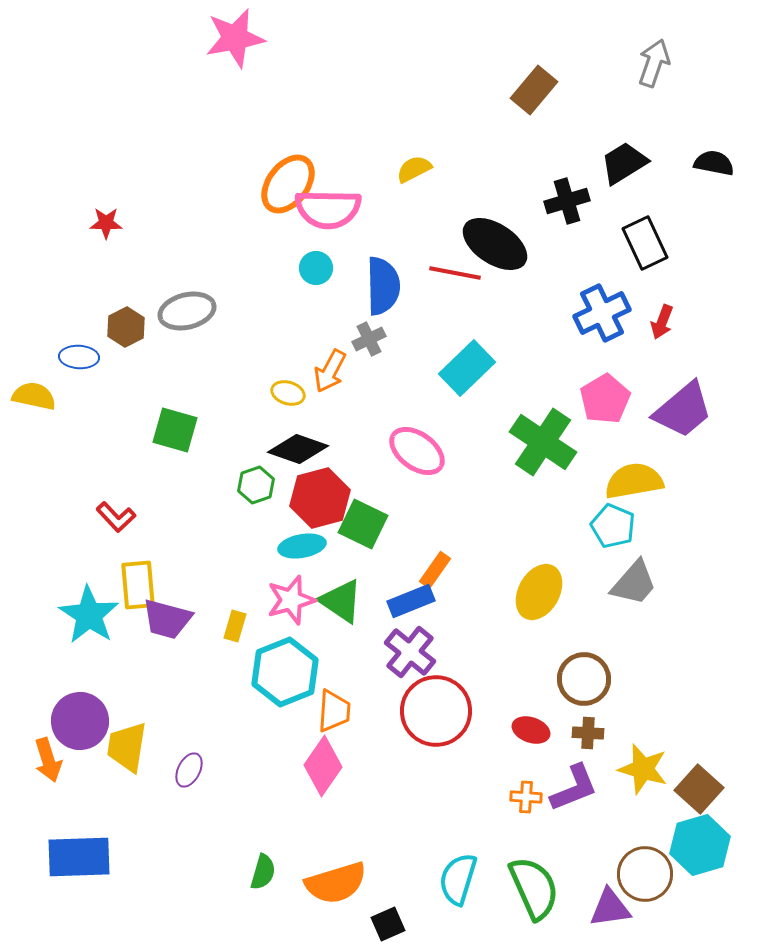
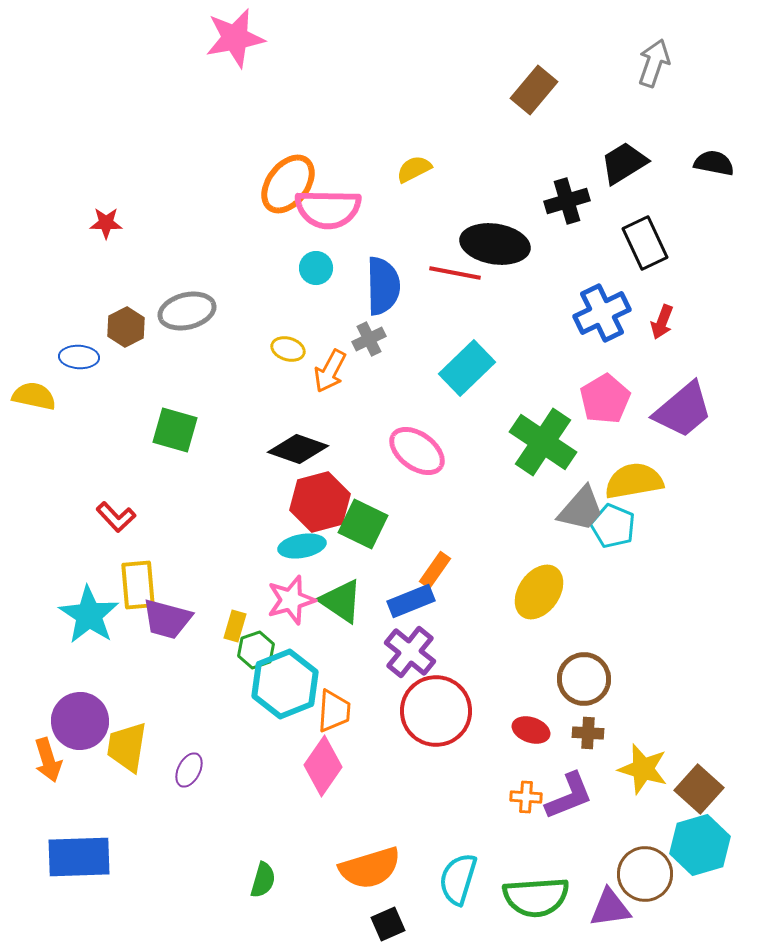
black ellipse at (495, 244): rotated 24 degrees counterclockwise
yellow ellipse at (288, 393): moved 44 px up
green hexagon at (256, 485): moved 165 px down
red hexagon at (320, 498): moved 4 px down
gray trapezoid at (634, 583): moved 53 px left, 74 px up
yellow ellipse at (539, 592): rotated 6 degrees clockwise
cyan hexagon at (285, 672): moved 12 px down
purple L-shape at (574, 788): moved 5 px left, 8 px down
green semicircle at (263, 872): moved 8 px down
orange semicircle at (336, 883): moved 34 px right, 15 px up
green semicircle at (534, 888): moved 2 px right, 9 px down; rotated 110 degrees clockwise
